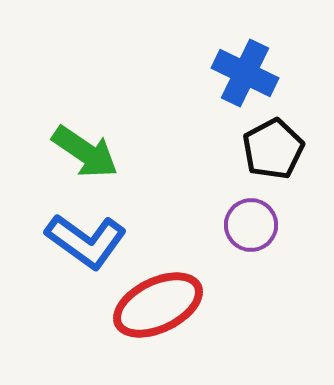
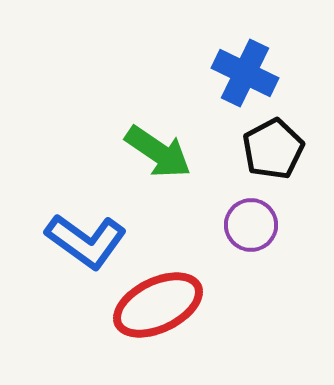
green arrow: moved 73 px right
